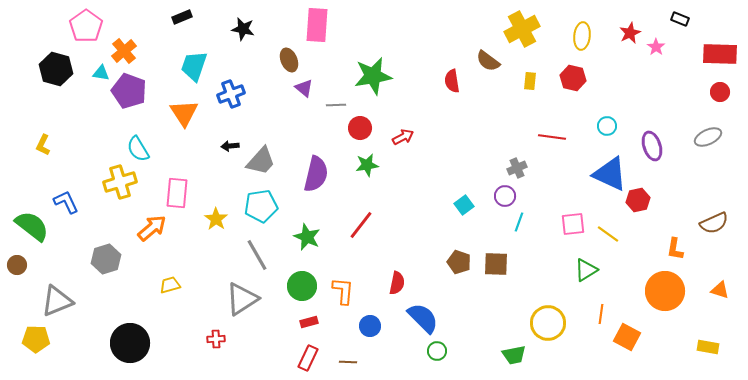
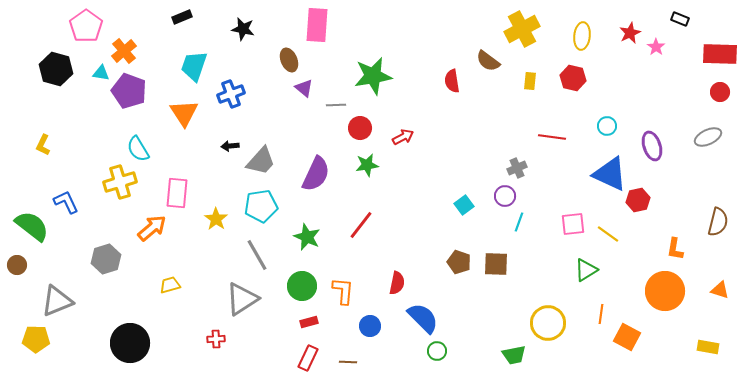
purple semicircle at (316, 174): rotated 12 degrees clockwise
brown semicircle at (714, 223): moved 4 px right, 1 px up; rotated 52 degrees counterclockwise
